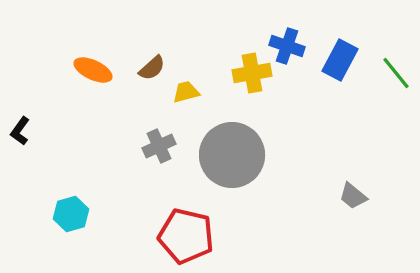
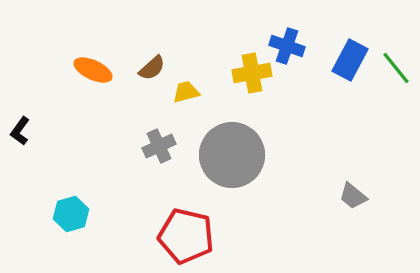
blue rectangle: moved 10 px right
green line: moved 5 px up
